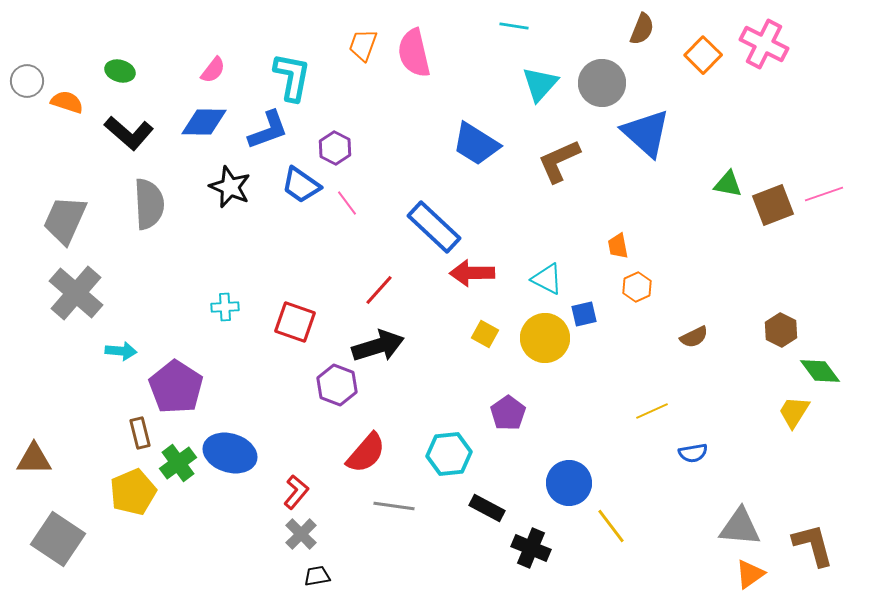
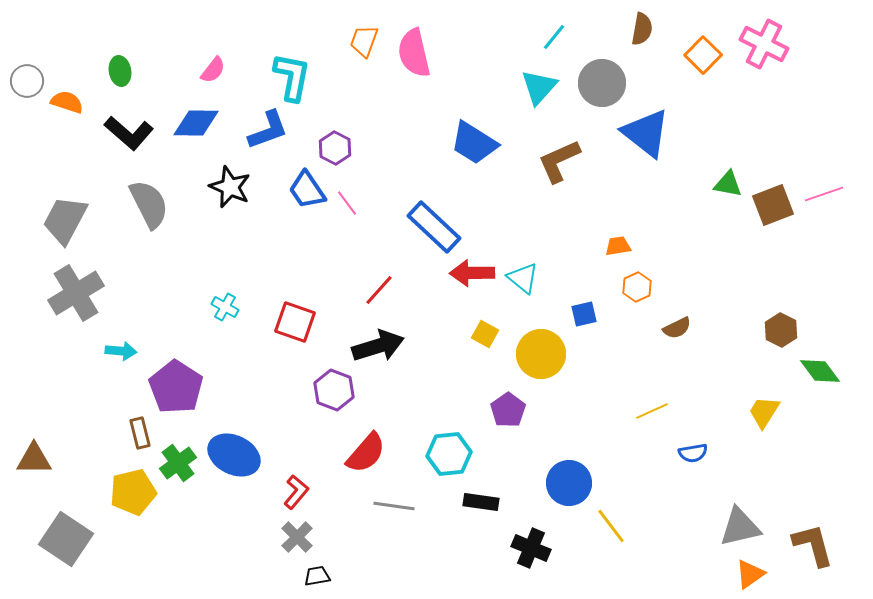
cyan line at (514, 26): moved 40 px right, 11 px down; rotated 60 degrees counterclockwise
brown semicircle at (642, 29): rotated 12 degrees counterclockwise
orange trapezoid at (363, 45): moved 1 px right, 4 px up
green ellipse at (120, 71): rotated 64 degrees clockwise
cyan triangle at (540, 84): moved 1 px left, 3 px down
blue diamond at (204, 122): moved 8 px left, 1 px down
blue triangle at (646, 133): rotated 4 degrees counterclockwise
blue trapezoid at (476, 144): moved 2 px left, 1 px up
blue trapezoid at (301, 185): moved 6 px right, 5 px down; rotated 21 degrees clockwise
gray semicircle at (149, 204): rotated 24 degrees counterclockwise
gray trapezoid at (65, 220): rotated 4 degrees clockwise
orange trapezoid at (618, 246): rotated 92 degrees clockwise
cyan triangle at (547, 279): moved 24 px left, 1 px up; rotated 12 degrees clockwise
gray cross at (76, 293): rotated 18 degrees clockwise
cyan cross at (225, 307): rotated 32 degrees clockwise
brown semicircle at (694, 337): moved 17 px left, 9 px up
yellow circle at (545, 338): moved 4 px left, 16 px down
purple hexagon at (337, 385): moved 3 px left, 5 px down
yellow trapezoid at (794, 412): moved 30 px left
purple pentagon at (508, 413): moved 3 px up
blue ellipse at (230, 453): moved 4 px right, 2 px down; rotated 9 degrees clockwise
yellow pentagon at (133, 492): rotated 9 degrees clockwise
black rectangle at (487, 508): moved 6 px left, 6 px up; rotated 20 degrees counterclockwise
gray triangle at (740, 527): rotated 18 degrees counterclockwise
gray cross at (301, 534): moved 4 px left, 3 px down
gray square at (58, 539): moved 8 px right
